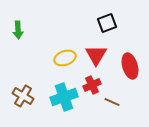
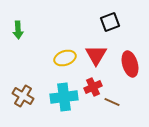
black square: moved 3 px right, 1 px up
red ellipse: moved 2 px up
red cross: moved 1 px right, 2 px down
cyan cross: rotated 12 degrees clockwise
